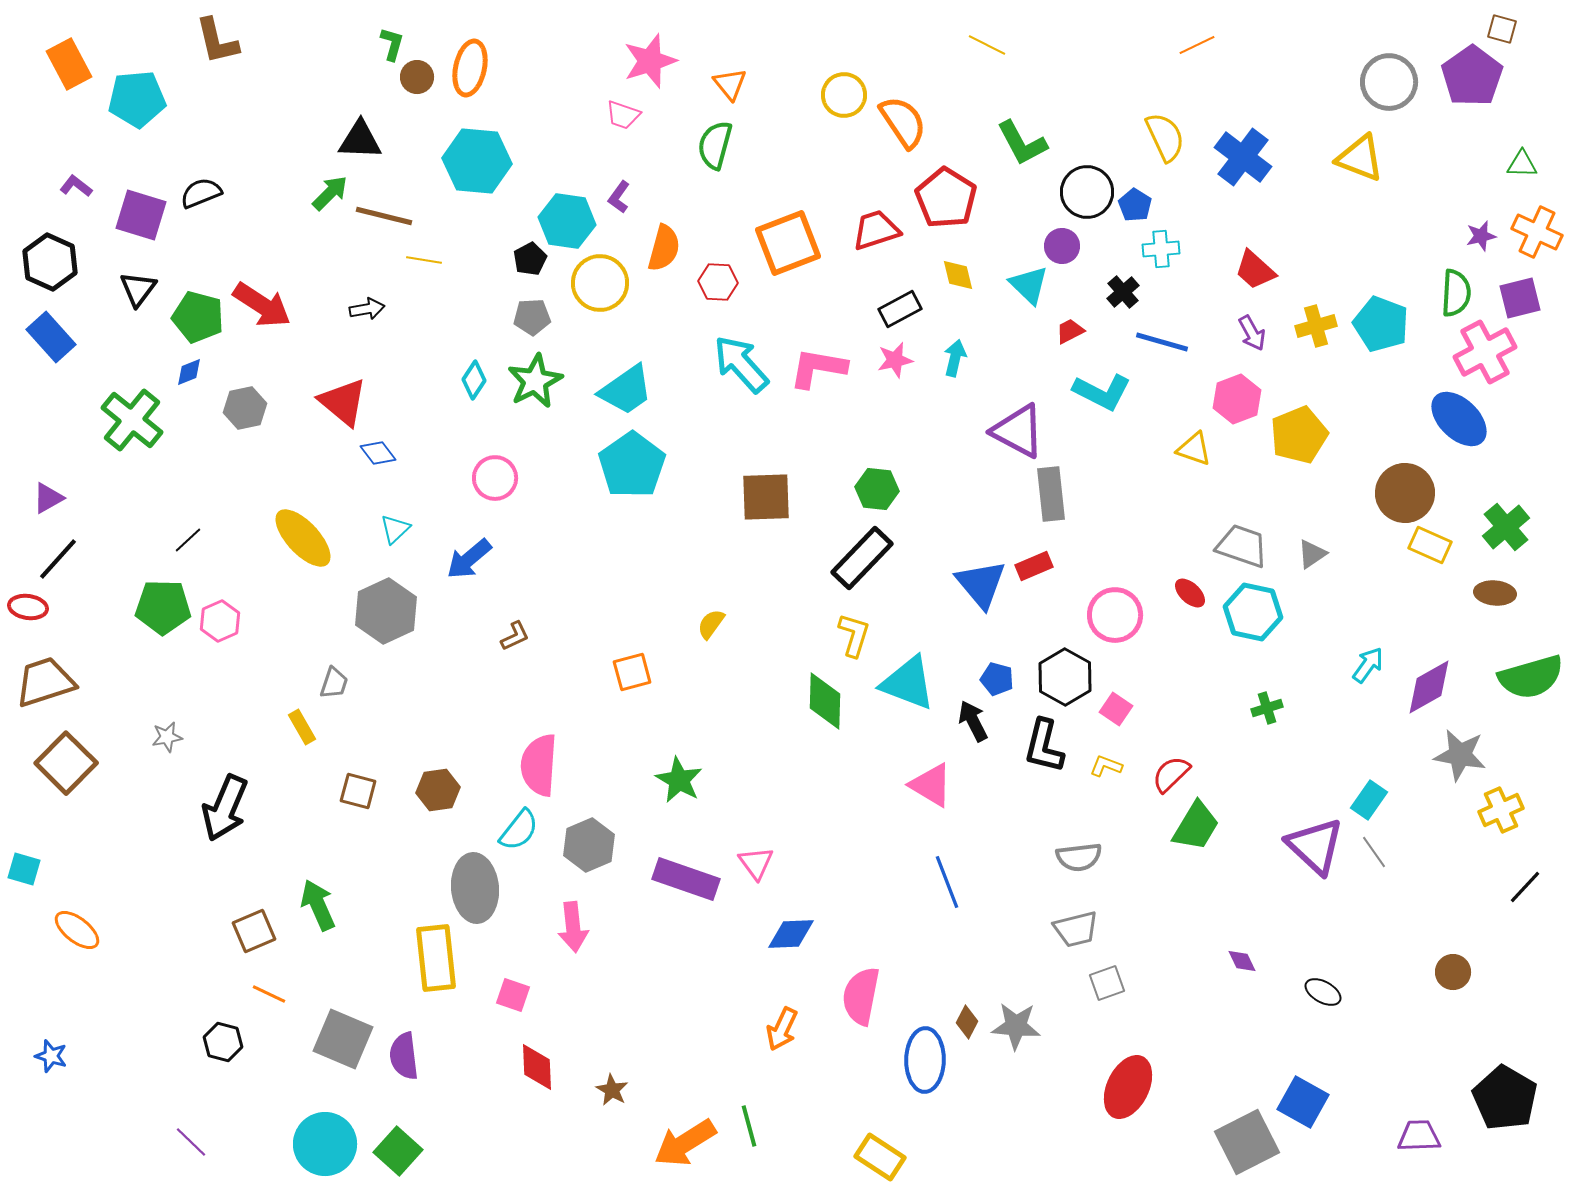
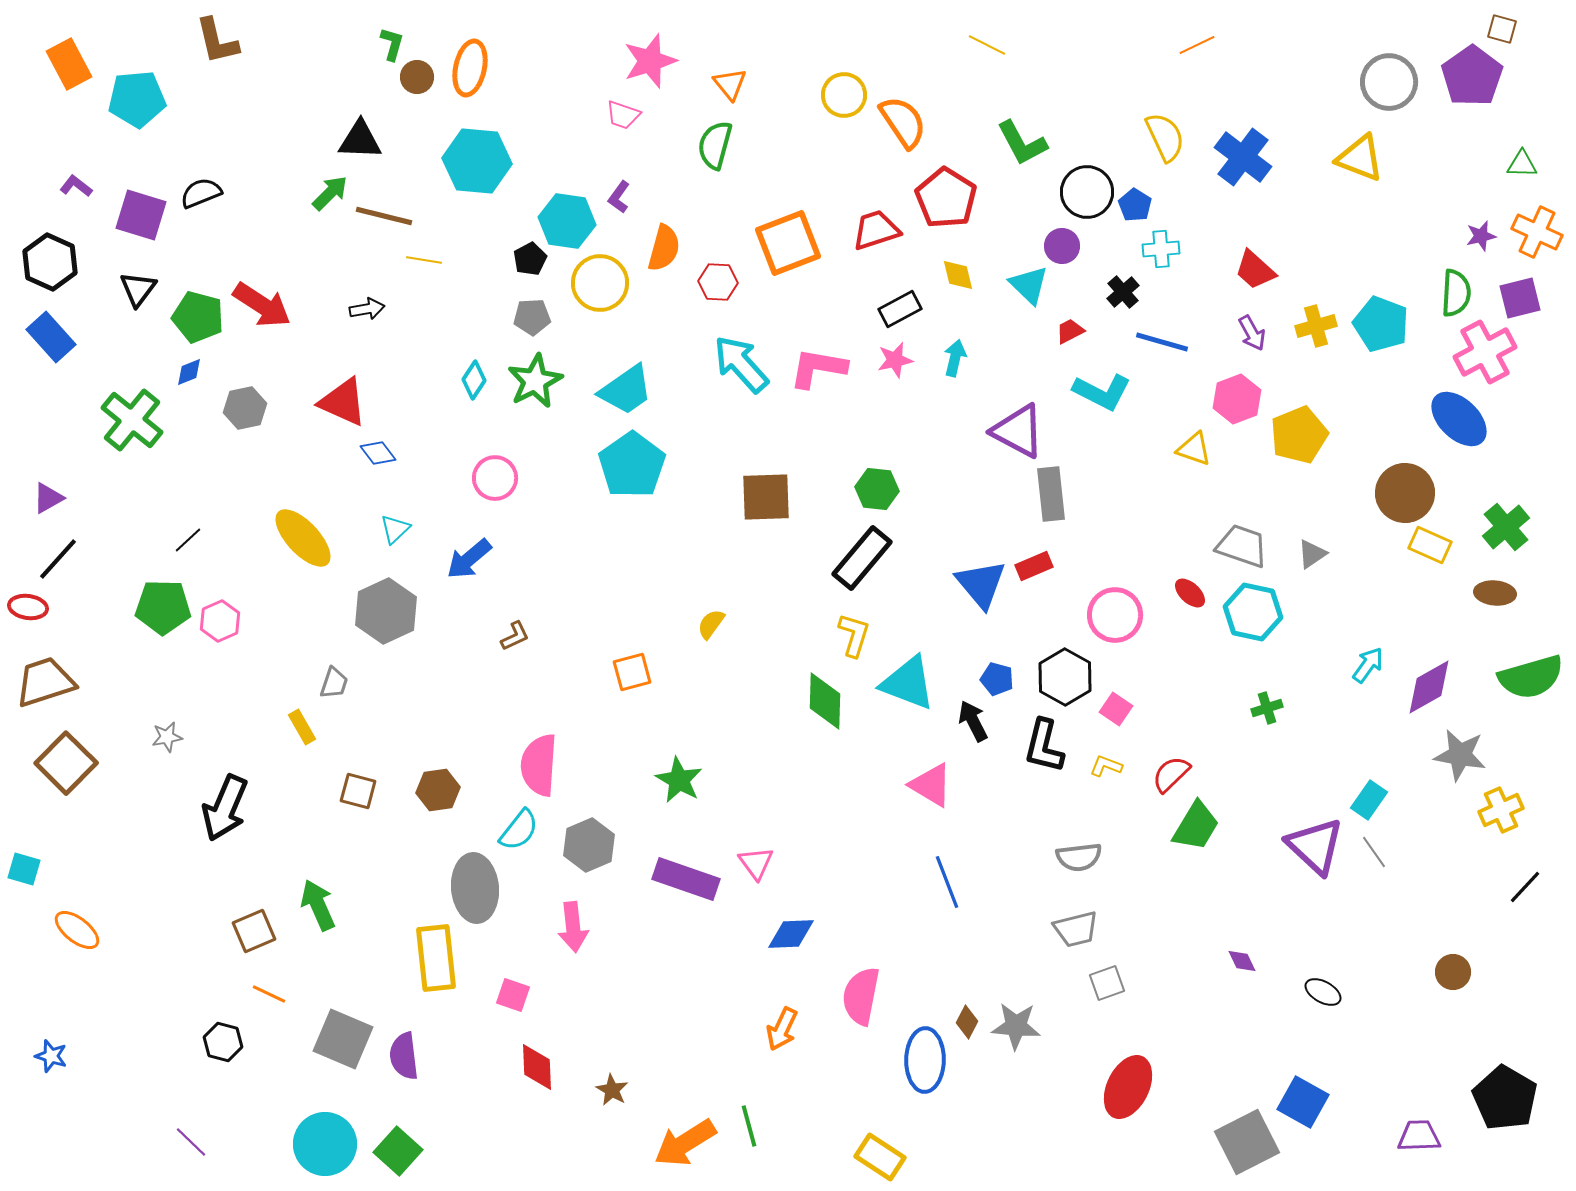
red triangle at (343, 402): rotated 16 degrees counterclockwise
black rectangle at (862, 558): rotated 4 degrees counterclockwise
